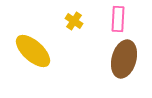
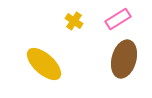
pink rectangle: rotated 55 degrees clockwise
yellow ellipse: moved 11 px right, 13 px down
